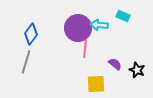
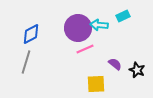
cyan rectangle: rotated 48 degrees counterclockwise
blue diamond: rotated 25 degrees clockwise
pink line: rotated 60 degrees clockwise
